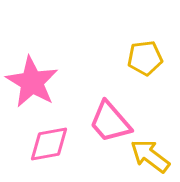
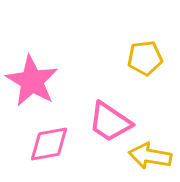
pink star: moved 1 px up
pink trapezoid: rotated 15 degrees counterclockwise
yellow arrow: rotated 27 degrees counterclockwise
